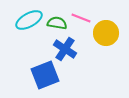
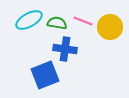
pink line: moved 2 px right, 3 px down
yellow circle: moved 4 px right, 6 px up
blue cross: rotated 25 degrees counterclockwise
